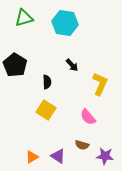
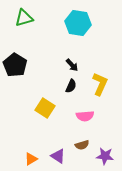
cyan hexagon: moved 13 px right
black semicircle: moved 24 px right, 4 px down; rotated 24 degrees clockwise
yellow square: moved 1 px left, 2 px up
pink semicircle: moved 3 px left, 1 px up; rotated 54 degrees counterclockwise
brown semicircle: rotated 32 degrees counterclockwise
orange triangle: moved 1 px left, 2 px down
